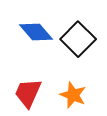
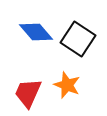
black square: rotated 12 degrees counterclockwise
orange star: moved 6 px left, 10 px up
